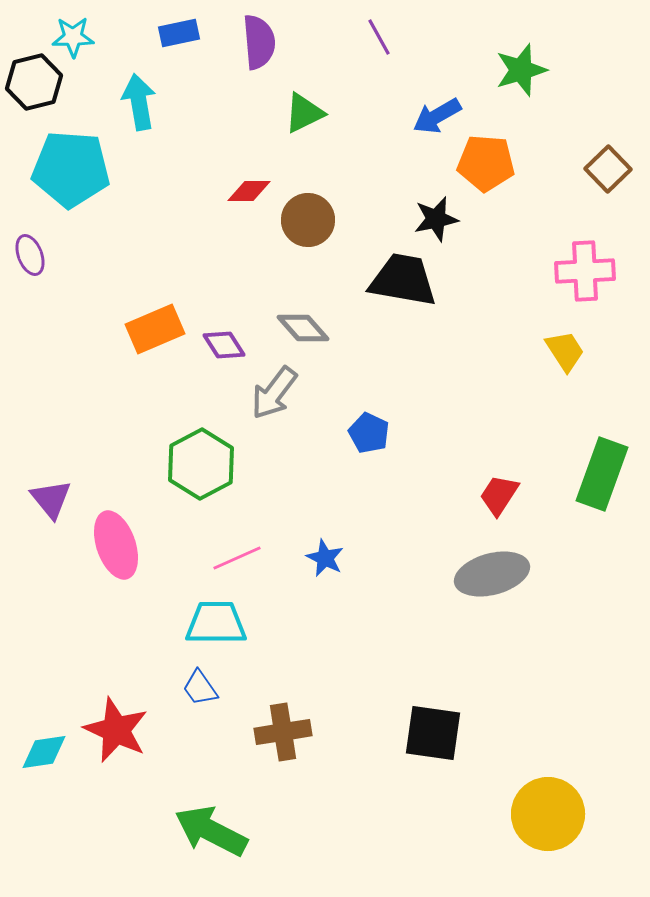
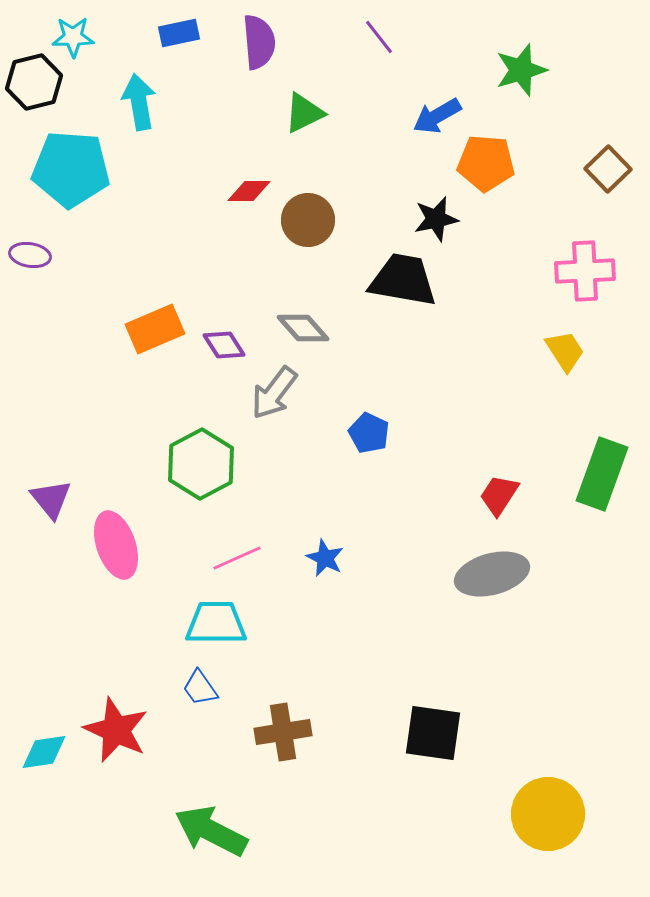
purple line: rotated 9 degrees counterclockwise
purple ellipse: rotated 60 degrees counterclockwise
